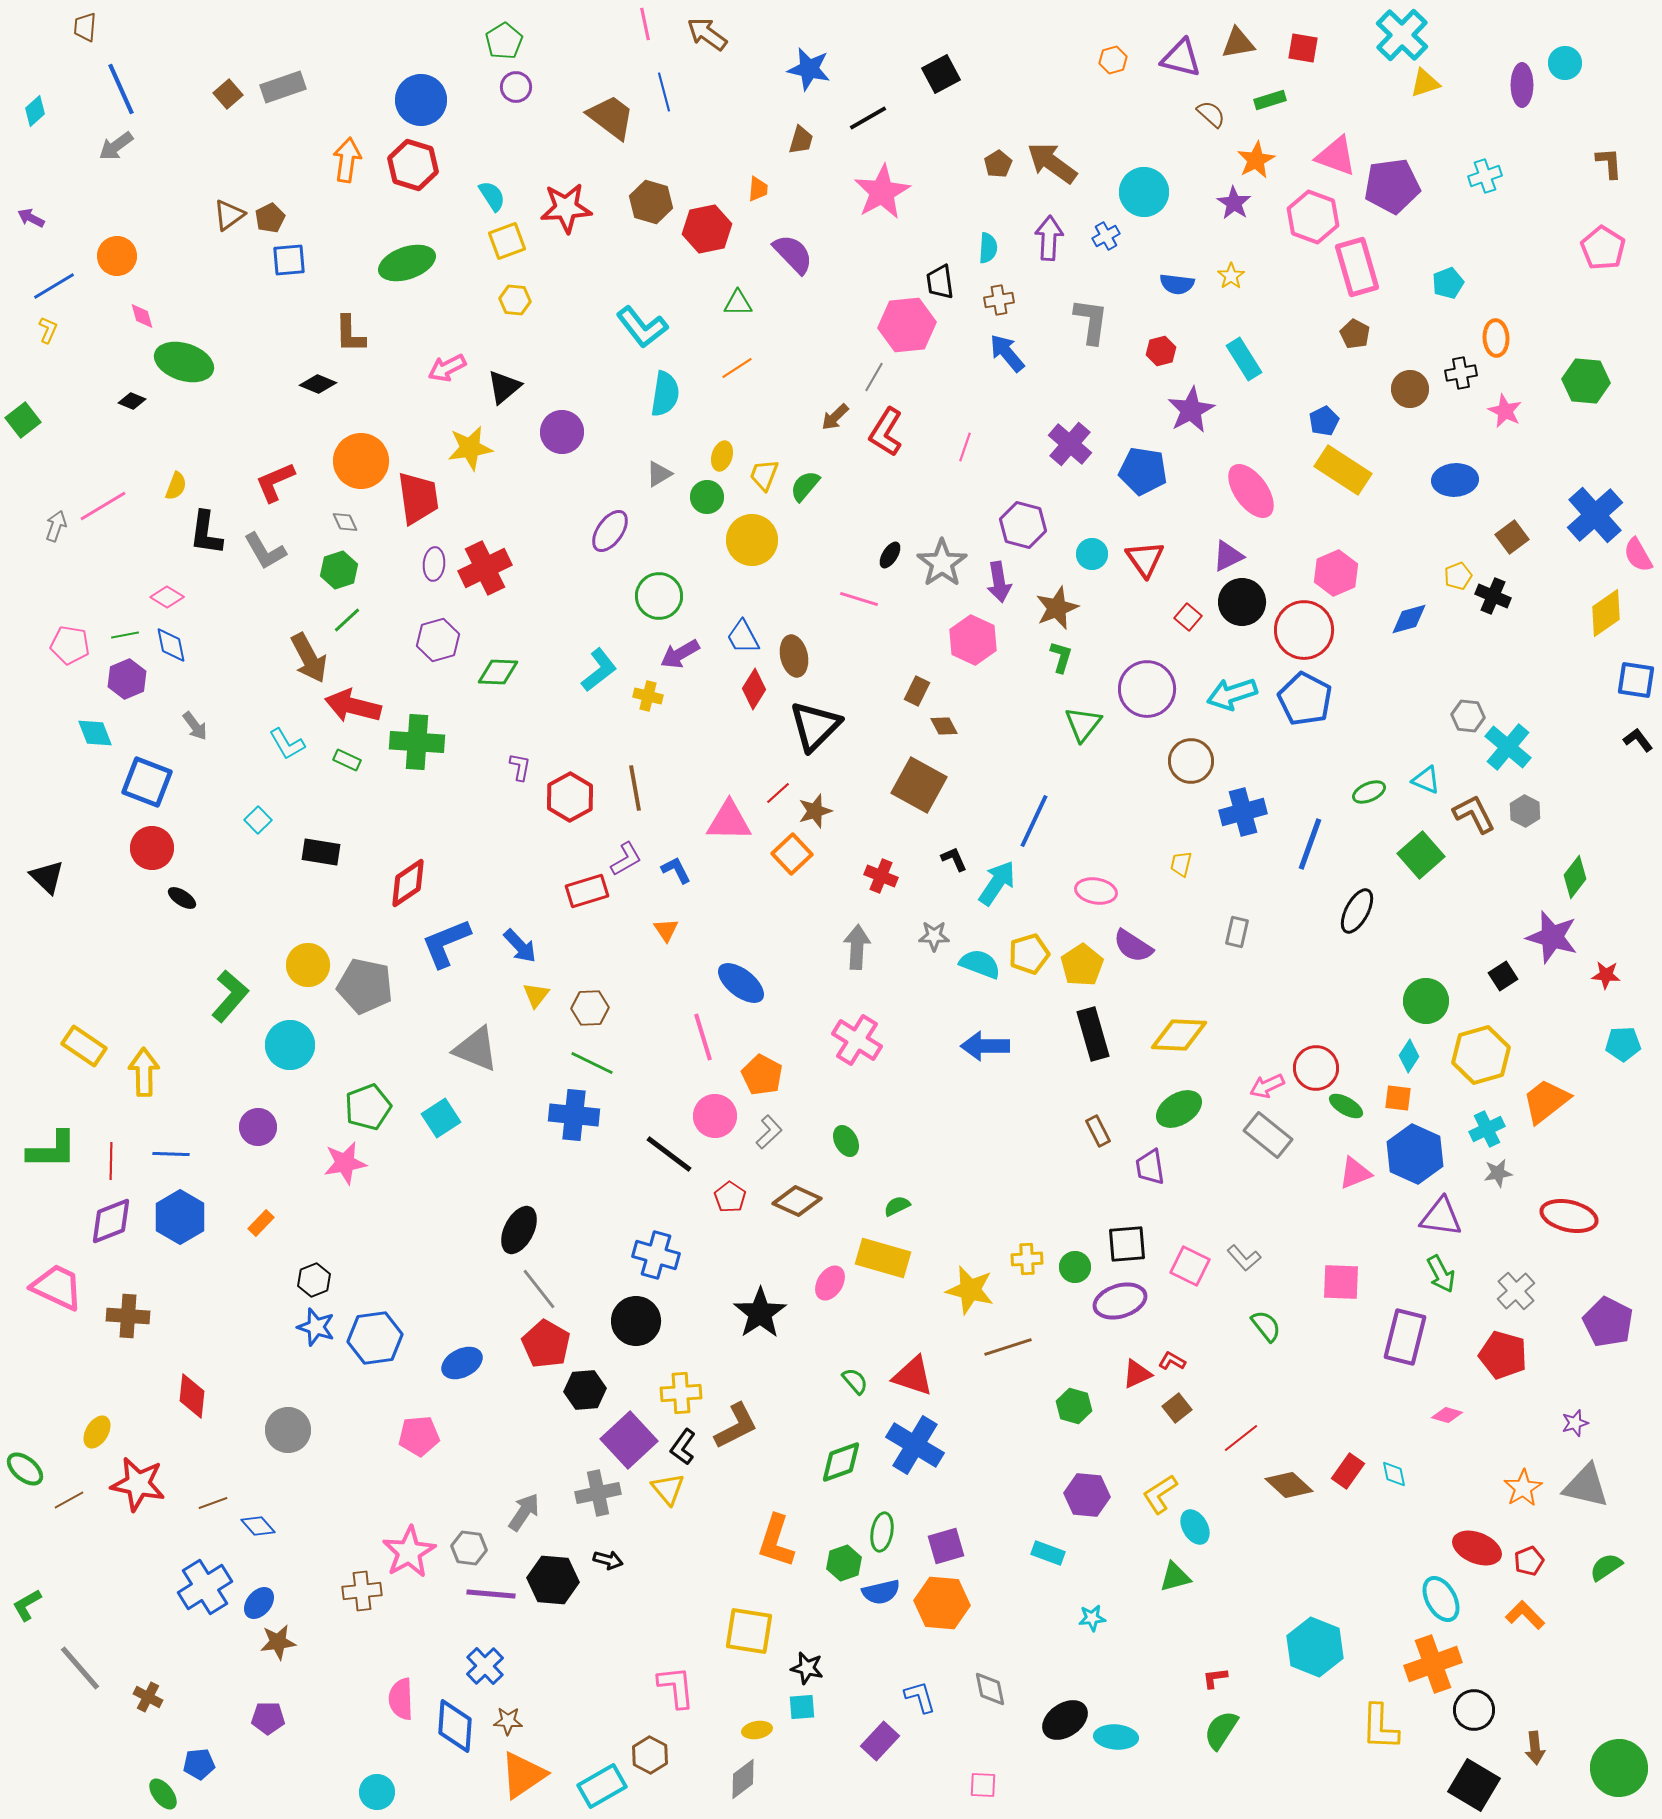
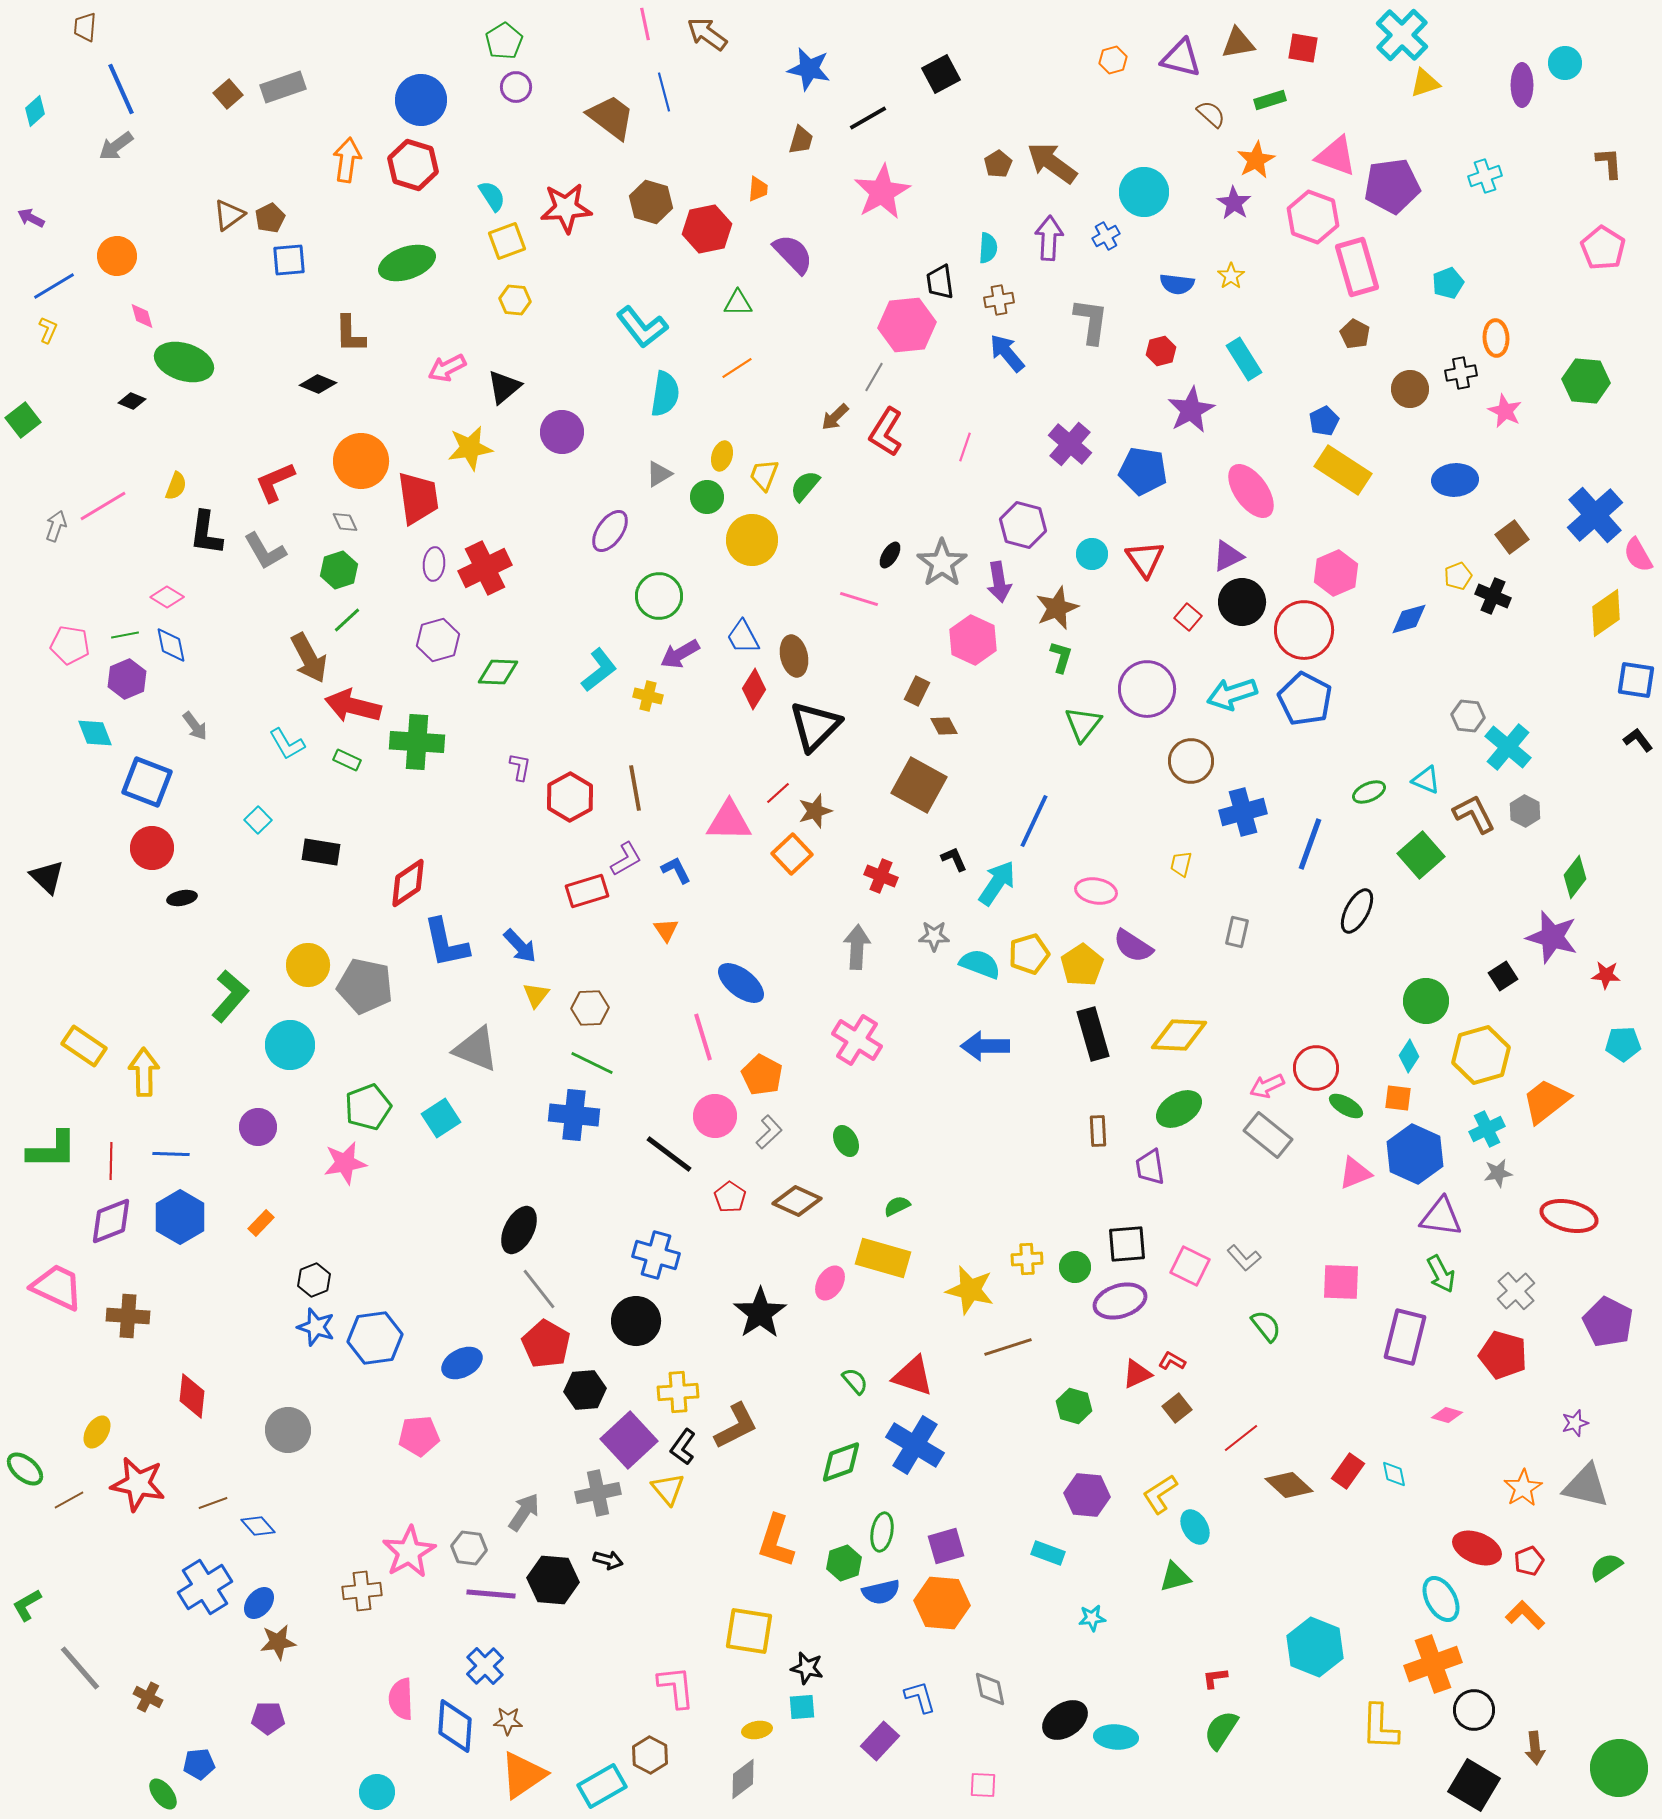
black ellipse at (182, 898): rotated 44 degrees counterclockwise
blue L-shape at (446, 943): rotated 80 degrees counterclockwise
brown rectangle at (1098, 1131): rotated 24 degrees clockwise
yellow cross at (681, 1393): moved 3 px left, 1 px up
